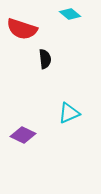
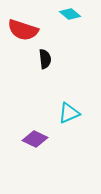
red semicircle: moved 1 px right, 1 px down
purple diamond: moved 12 px right, 4 px down
